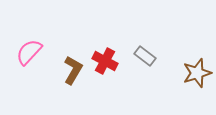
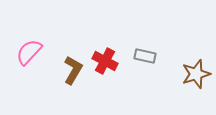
gray rectangle: rotated 25 degrees counterclockwise
brown star: moved 1 px left, 1 px down
